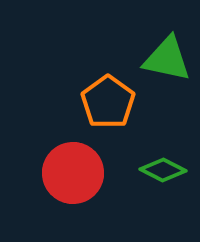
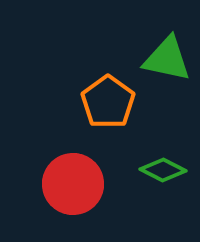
red circle: moved 11 px down
